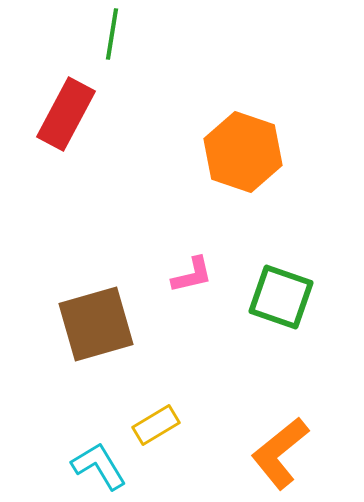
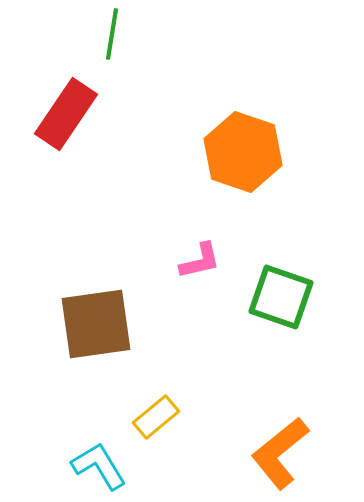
red rectangle: rotated 6 degrees clockwise
pink L-shape: moved 8 px right, 14 px up
brown square: rotated 8 degrees clockwise
yellow rectangle: moved 8 px up; rotated 9 degrees counterclockwise
